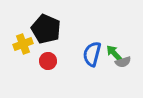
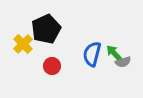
black pentagon: rotated 24 degrees clockwise
yellow cross: rotated 24 degrees counterclockwise
red circle: moved 4 px right, 5 px down
